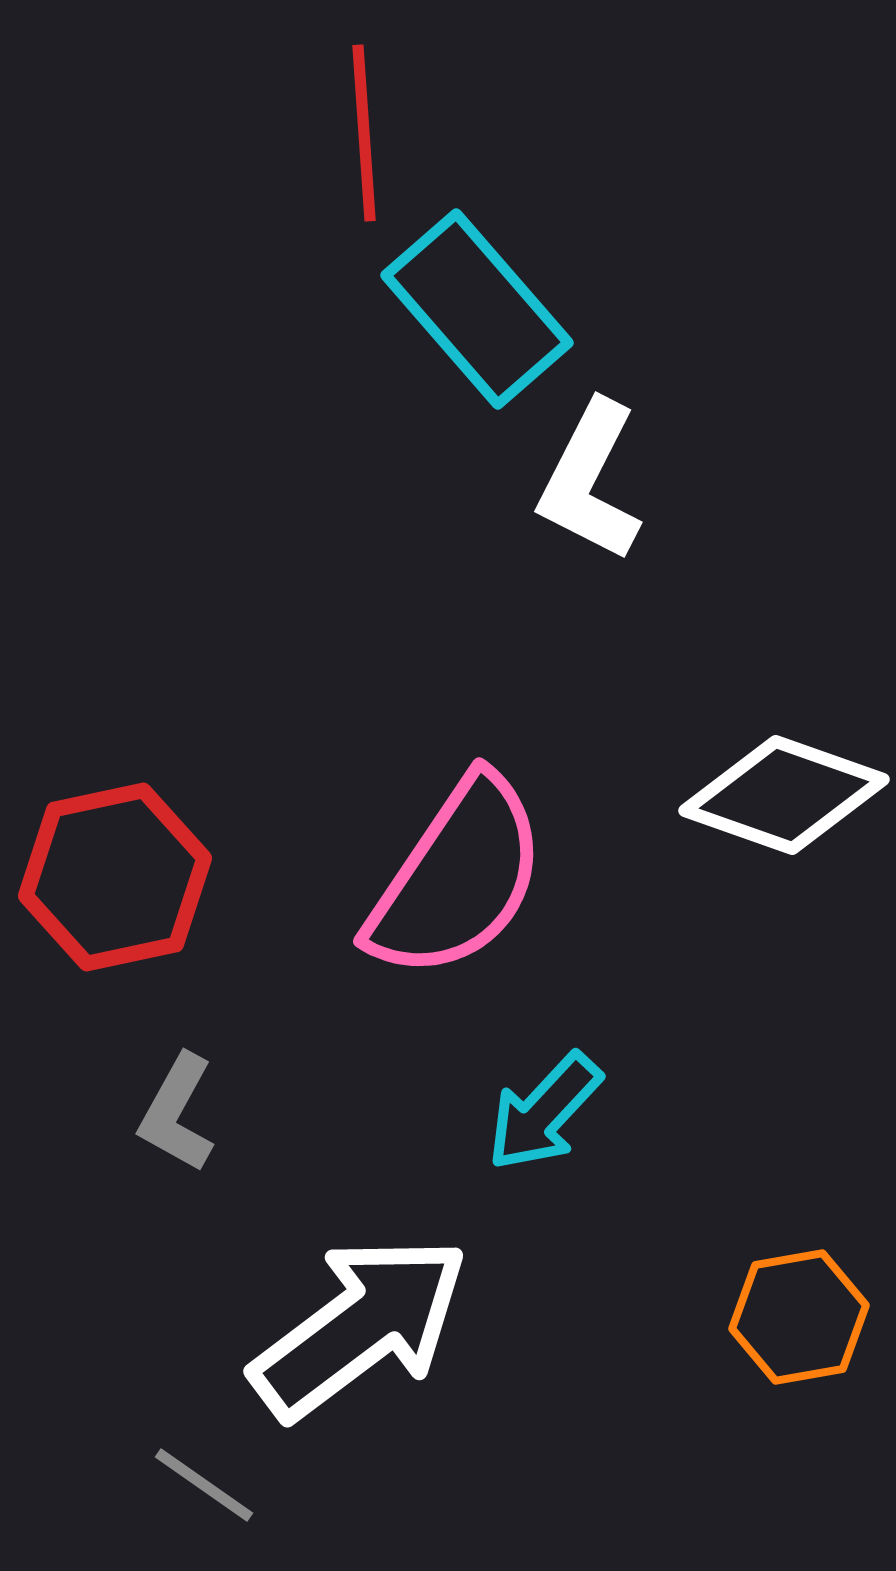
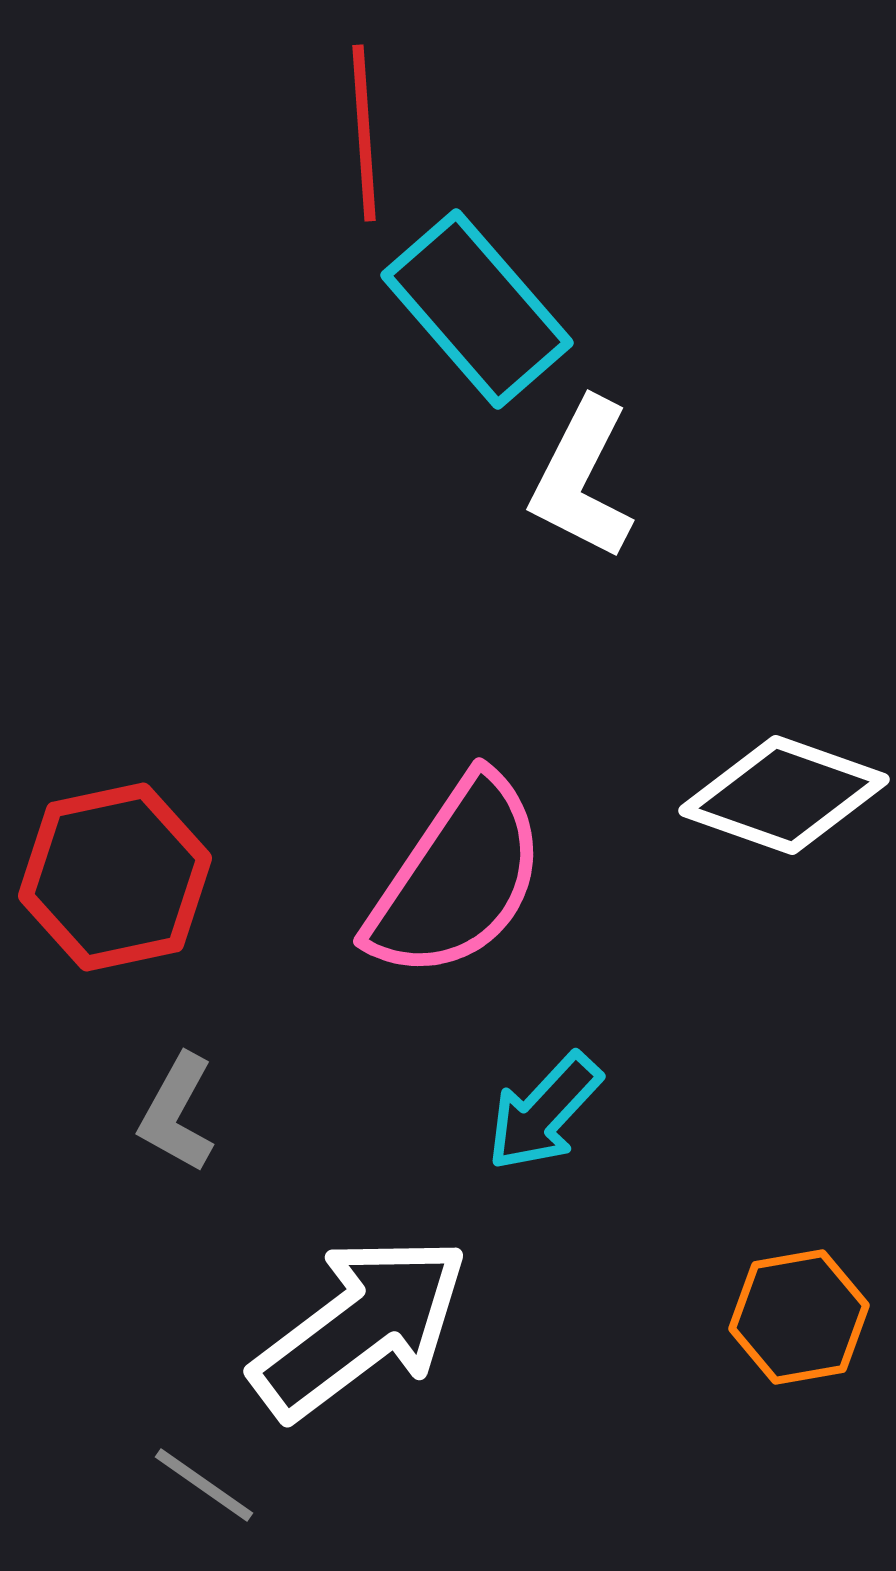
white L-shape: moved 8 px left, 2 px up
